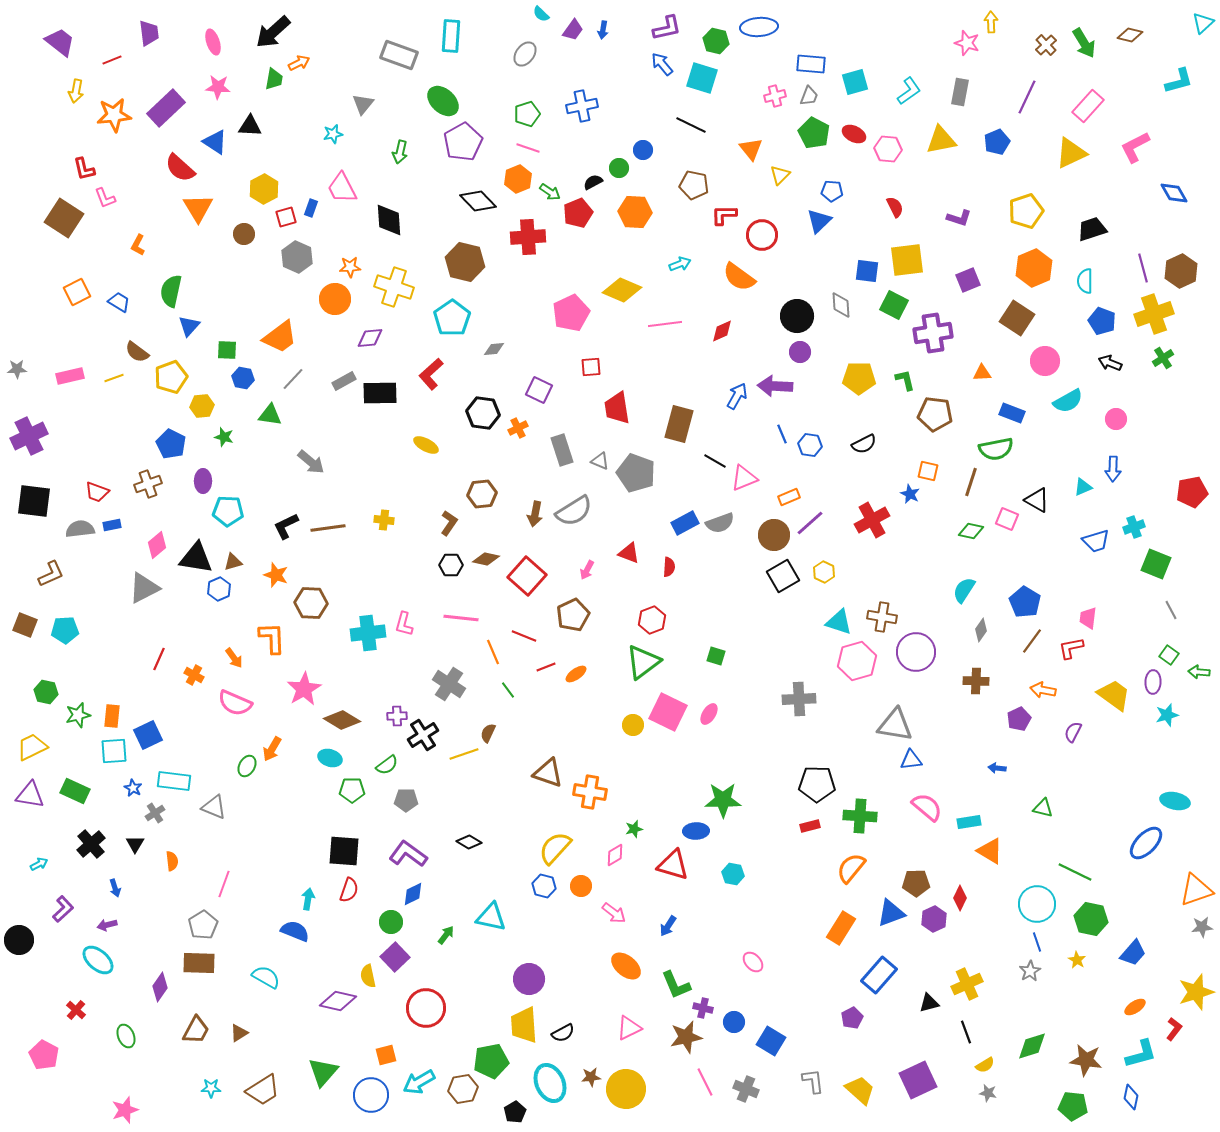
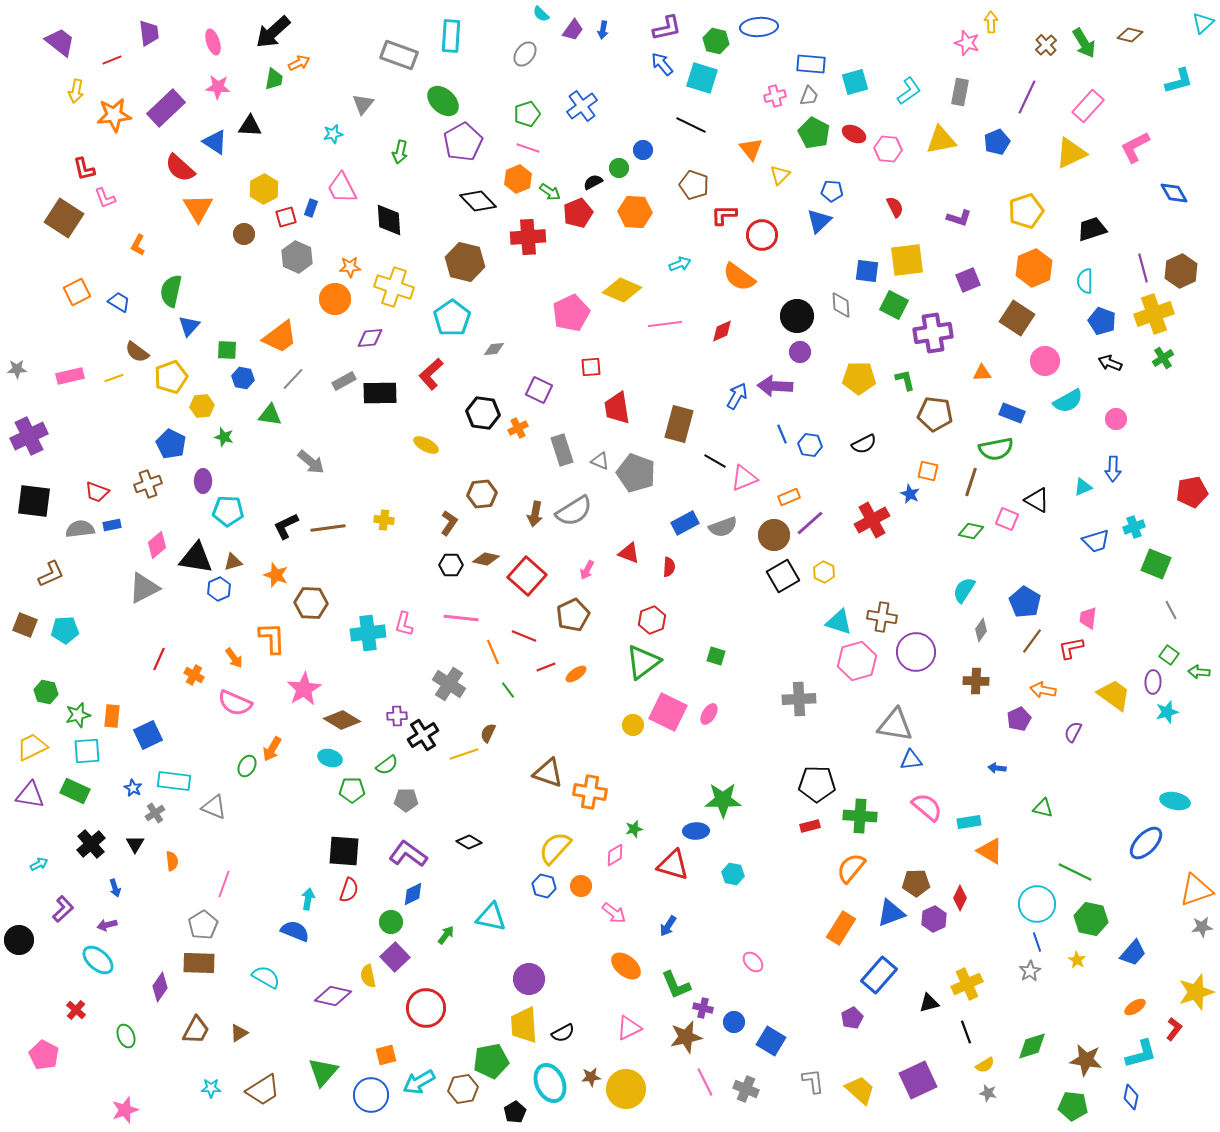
blue cross at (582, 106): rotated 24 degrees counterclockwise
brown pentagon at (694, 185): rotated 8 degrees clockwise
gray semicircle at (720, 523): moved 3 px right, 4 px down
cyan star at (1167, 715): moved 3 px up
cyan square at (114, 751): moved 27 px left
purple diamond at (338, 1001): moved 5 px left, 5 px up
